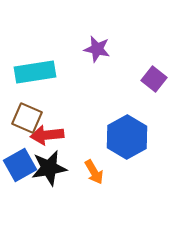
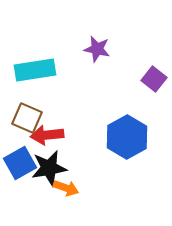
cyan rectangle: moved 2 px up
blue square: moved 2 px up
orange arrow: moved 28 px left, 16 px down; rotated 40 degrees counterclockwise
